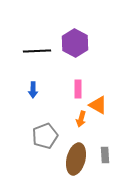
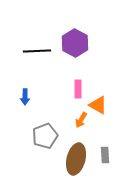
blue arrow: moved 8 px left, 7 px down
orange arrow: moved 1 px down; rotated 14 degrees clockwise
